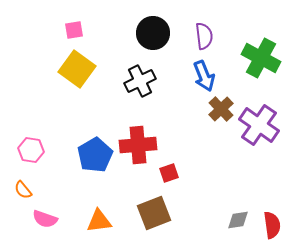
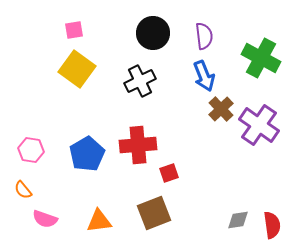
blue pentagon: moved 8 px left, 1 px up
